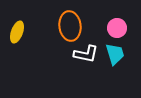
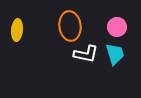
pink circle: moved 1 px up
yellow ellipse: moved 2 px up; rotated 15 degrees counterclockwise
